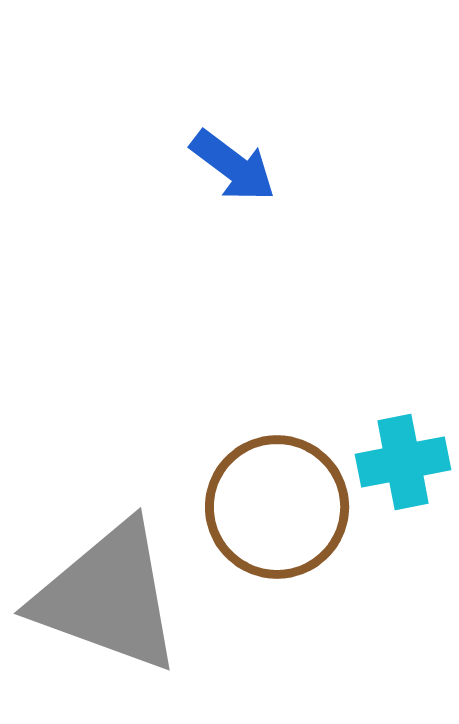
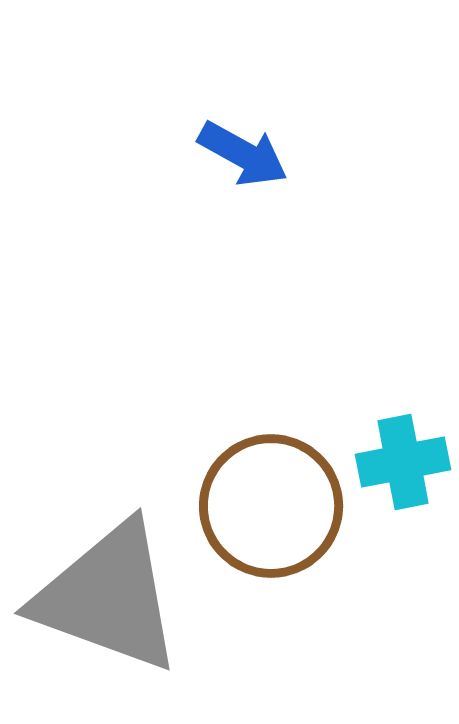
blue arrow: moved 10 px right, 12 px up; rotated 8 degrees counterclockwise
brown circle: moved 6 px left, 1 px up
